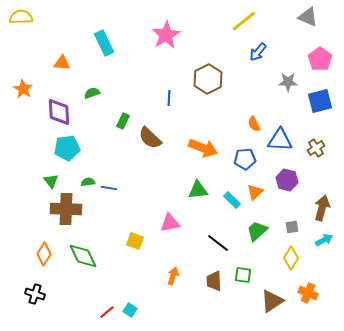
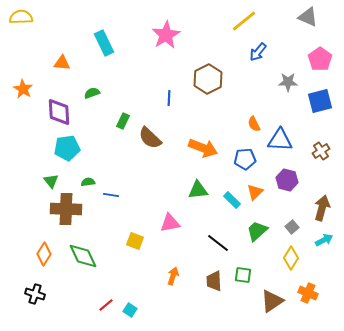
brown cross at (316, 148): moved 5 px right, 3 px down
blue line at (109, 188): moved 2 px right, 7 px down
gray square at (292, 227): rotated 32 degrees counterclockwise
red line at (107, 312): moved 1 px left, 7 px up
